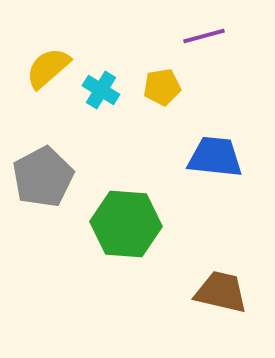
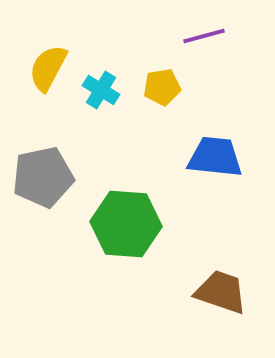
yellow semicircle: rotated 21 degrees counterclockwise
gray pentagon: rotated 16 degrees clockwise
brown trapezoid: rotated 6 degrees clockwise
